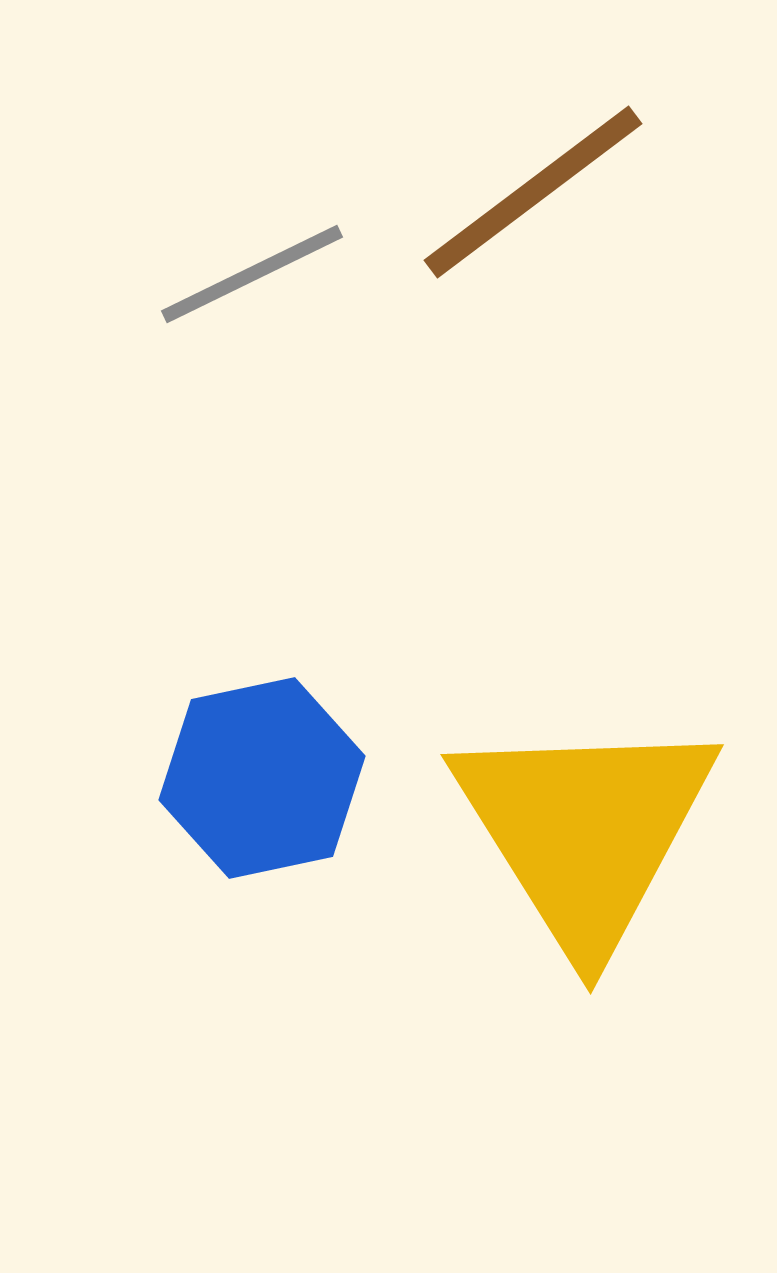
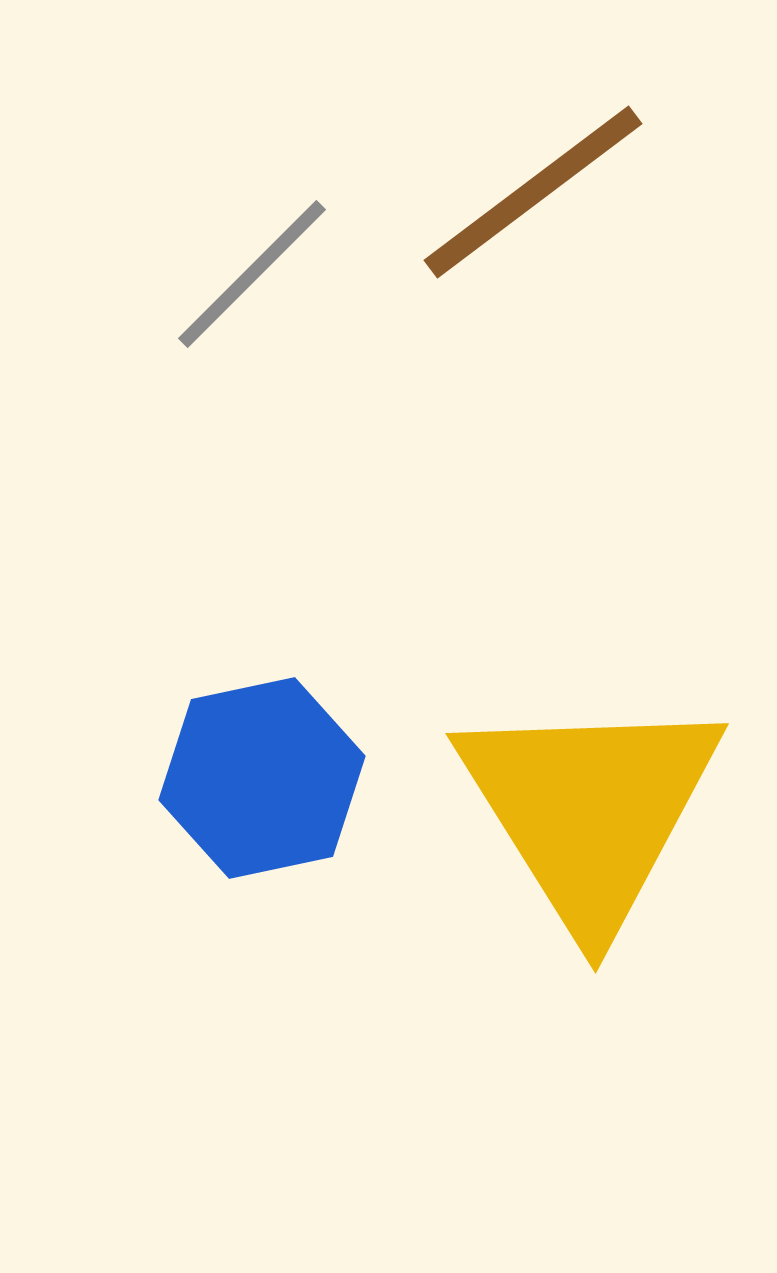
gray line: rotated 19 degrees counterclockwise
yellow triangle: moved 5 px right, 21 px up
